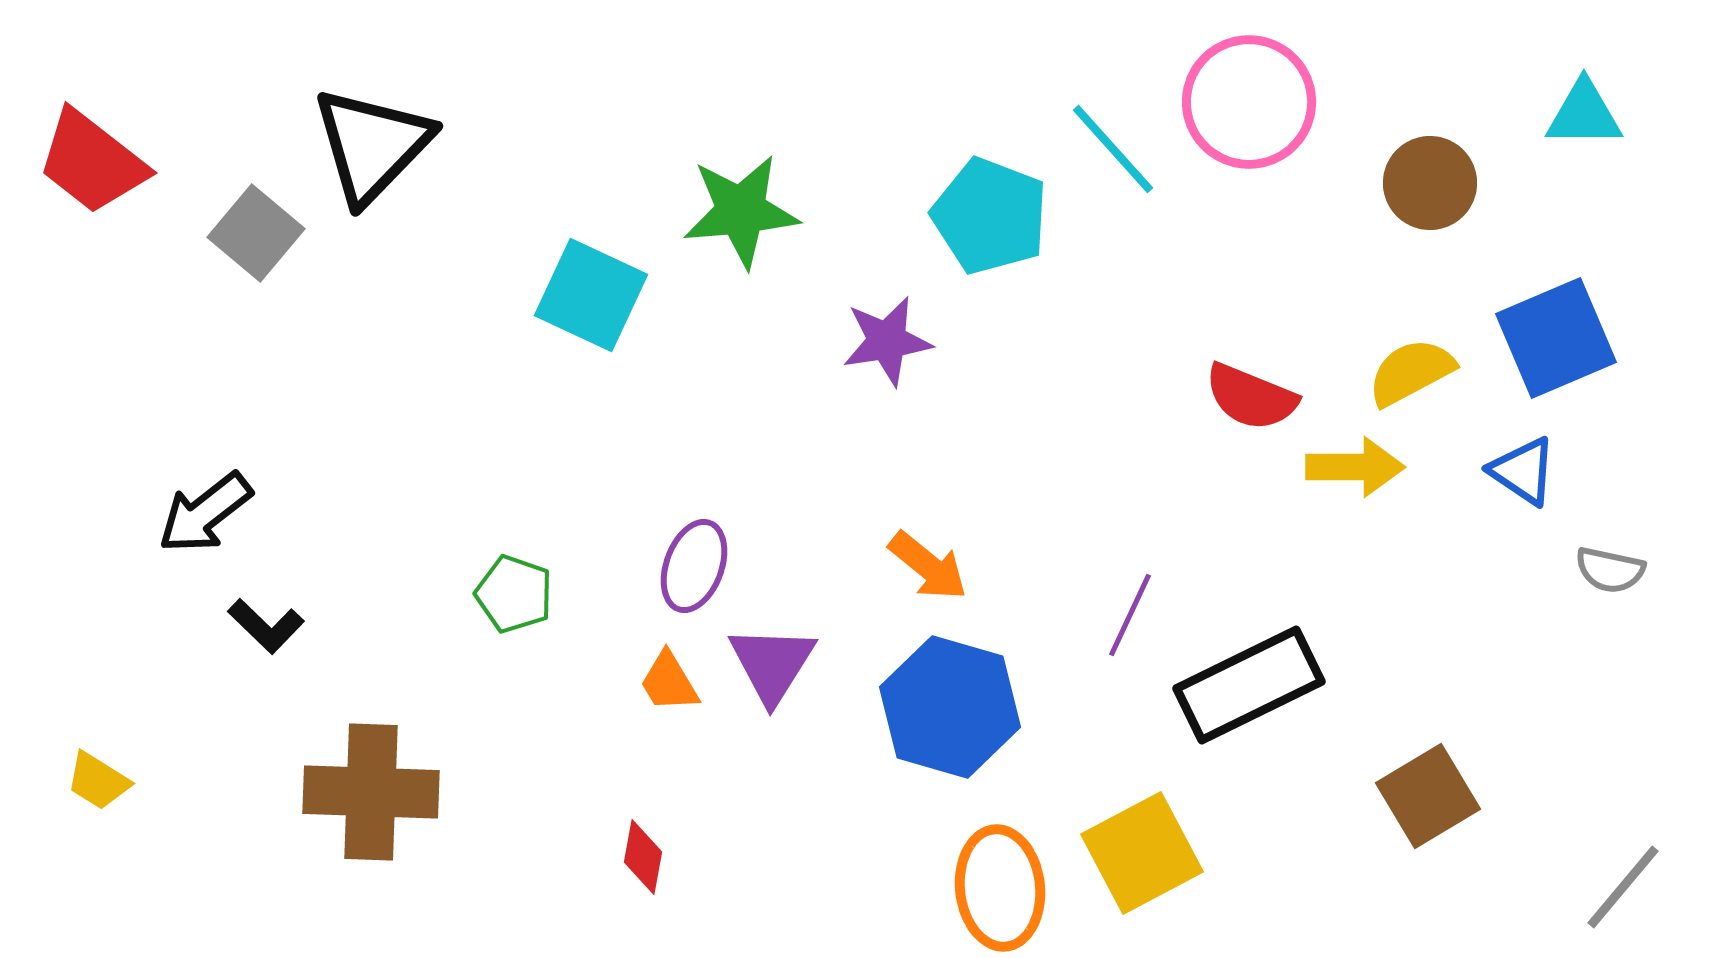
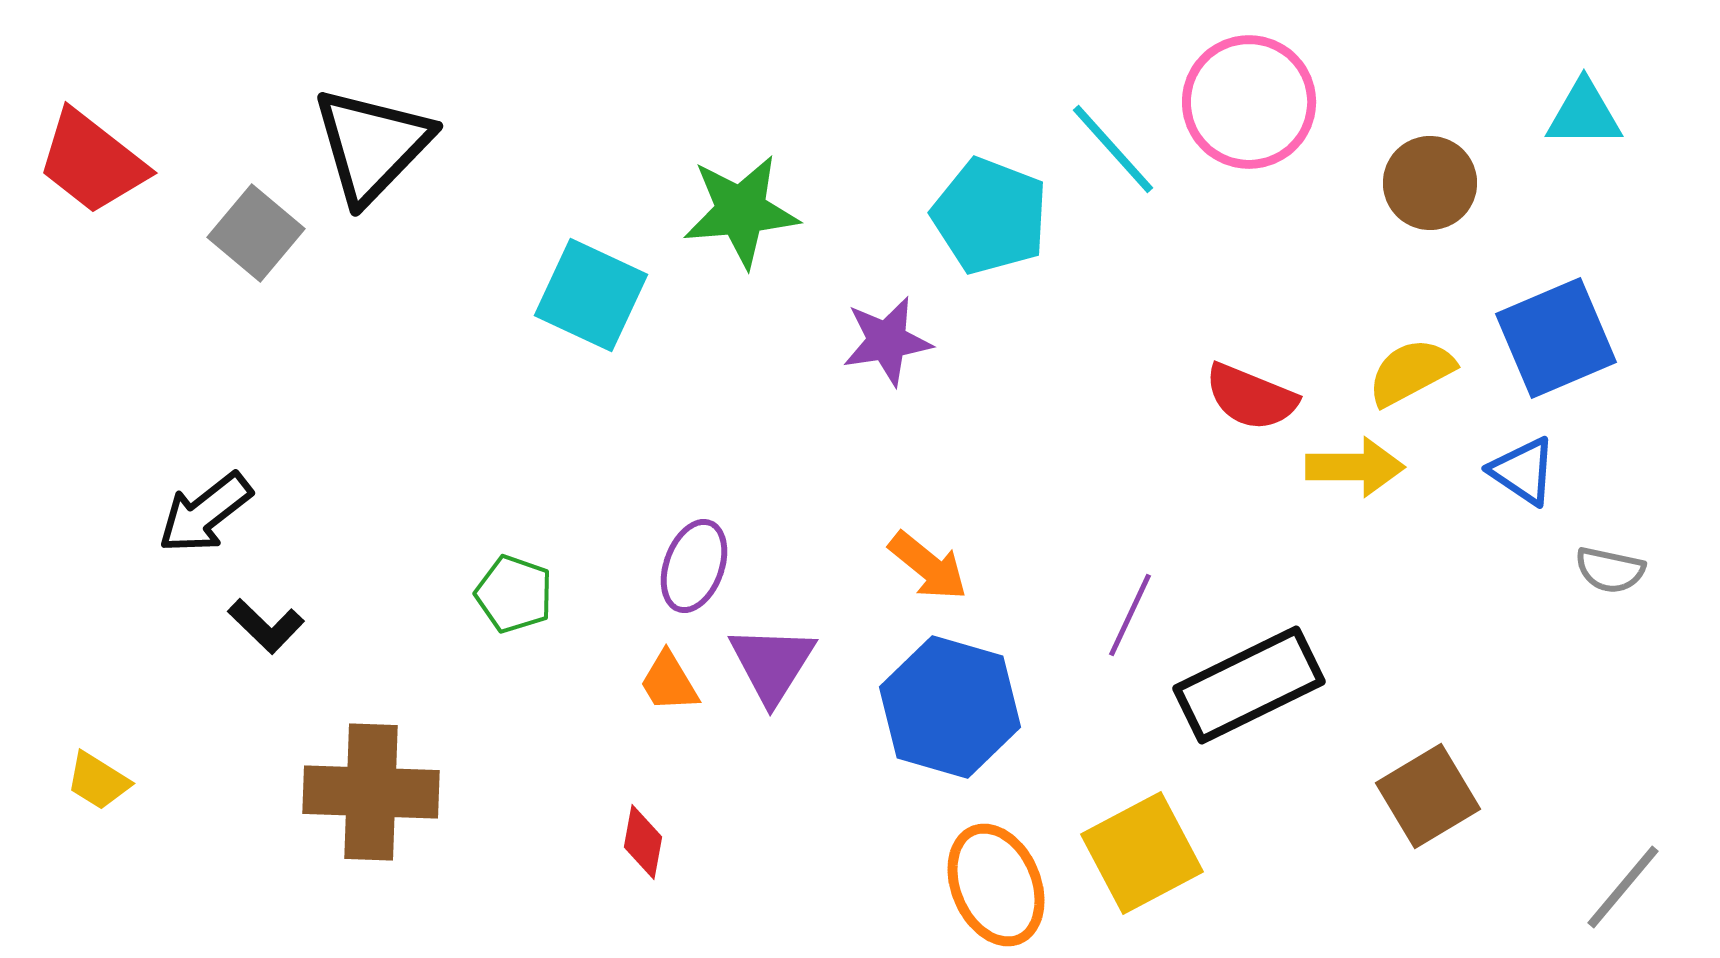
red diamond: moved 15 px up
orange ellipse: moved 4 px left, 3 px up; rotated 17 degrees counterclockwise
